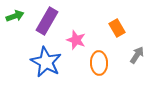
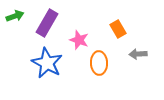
purple rectangle: moved 2 px down
orange rectangle: moved 1 px right, 1 px down
pink star: moved 3 px right
gray arrow: moved 1 px right, 1 px up; rotated 126 degrees counterclockwise
blue star: moved 1 px right, 1 px down
